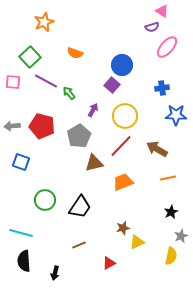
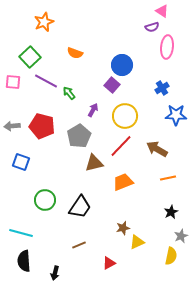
pink ellipse: rotated 35 degrees counterclockwise
blue cross: rotated 24 degrees counterclockwise
